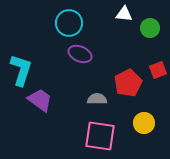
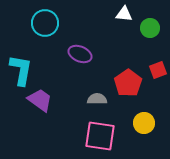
cyan circle: moved 24 px left
cyan L-shape: rotated 8 degrees counterclockwise
red pentagon: rotated 8 degrees counterclockwise
